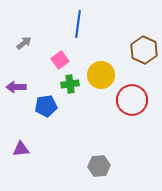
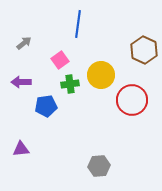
purple arrow: moved 5 px right, 5 px up
